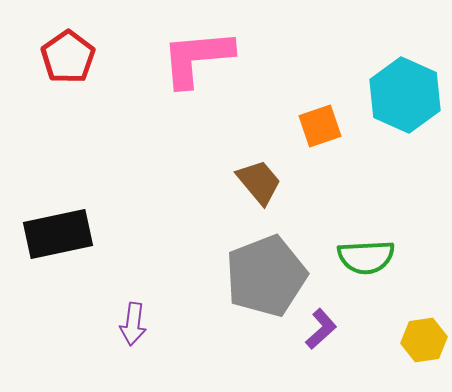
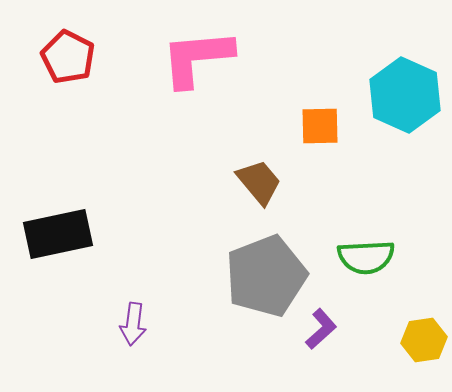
red pentagon: rotated 10 degrees counterclockwise
orange square: rotated 18 degrees clockwise
